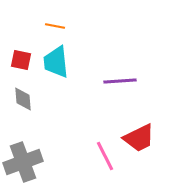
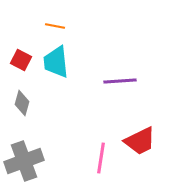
red square: rotated 15 degrees clockwise
gray diamond: moved 1 px left, 4 px down; rotated 20 degrees clockwise
red trapezoid: moved 1 px right, 3 px down
pink line: moved 4 px left, 2 px down; rotated 36 degrees clockwise
gray cross: moved 1 px right, 1 px up
